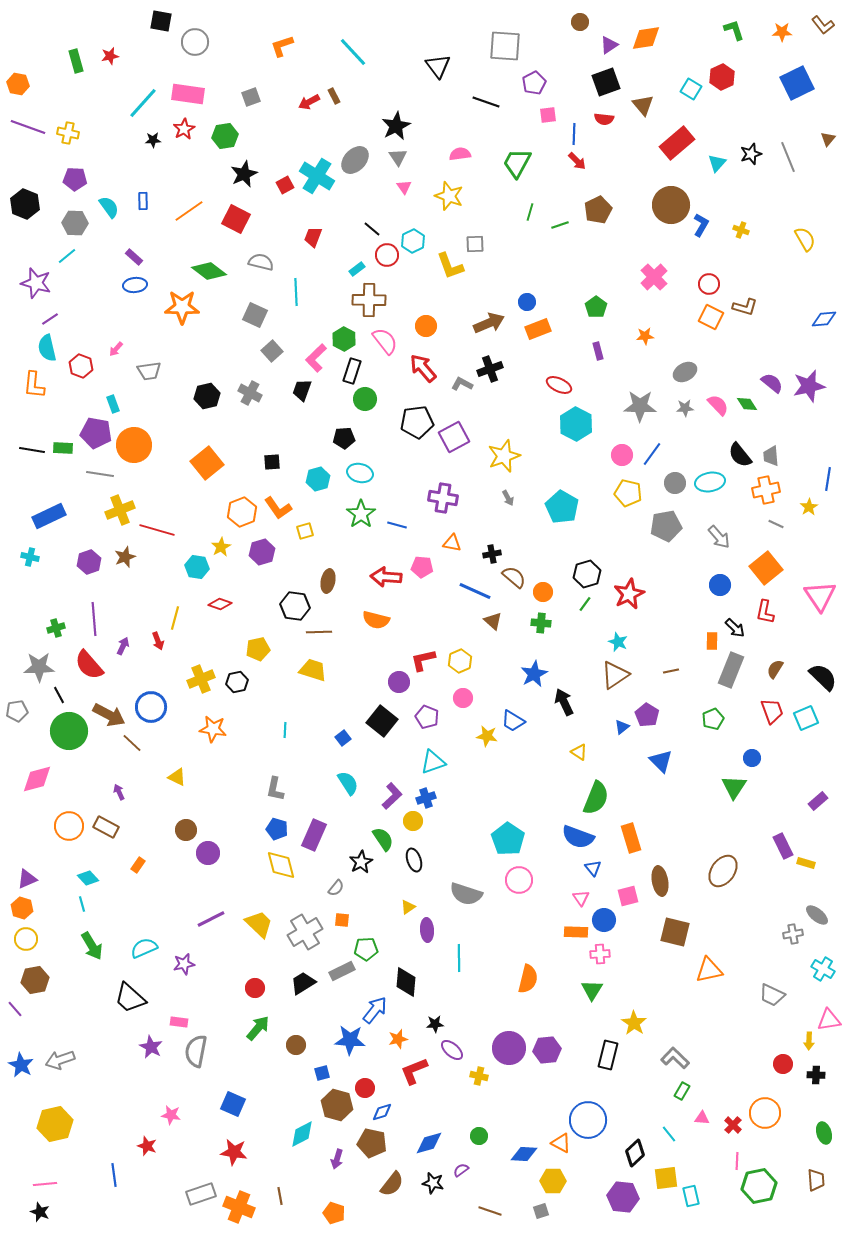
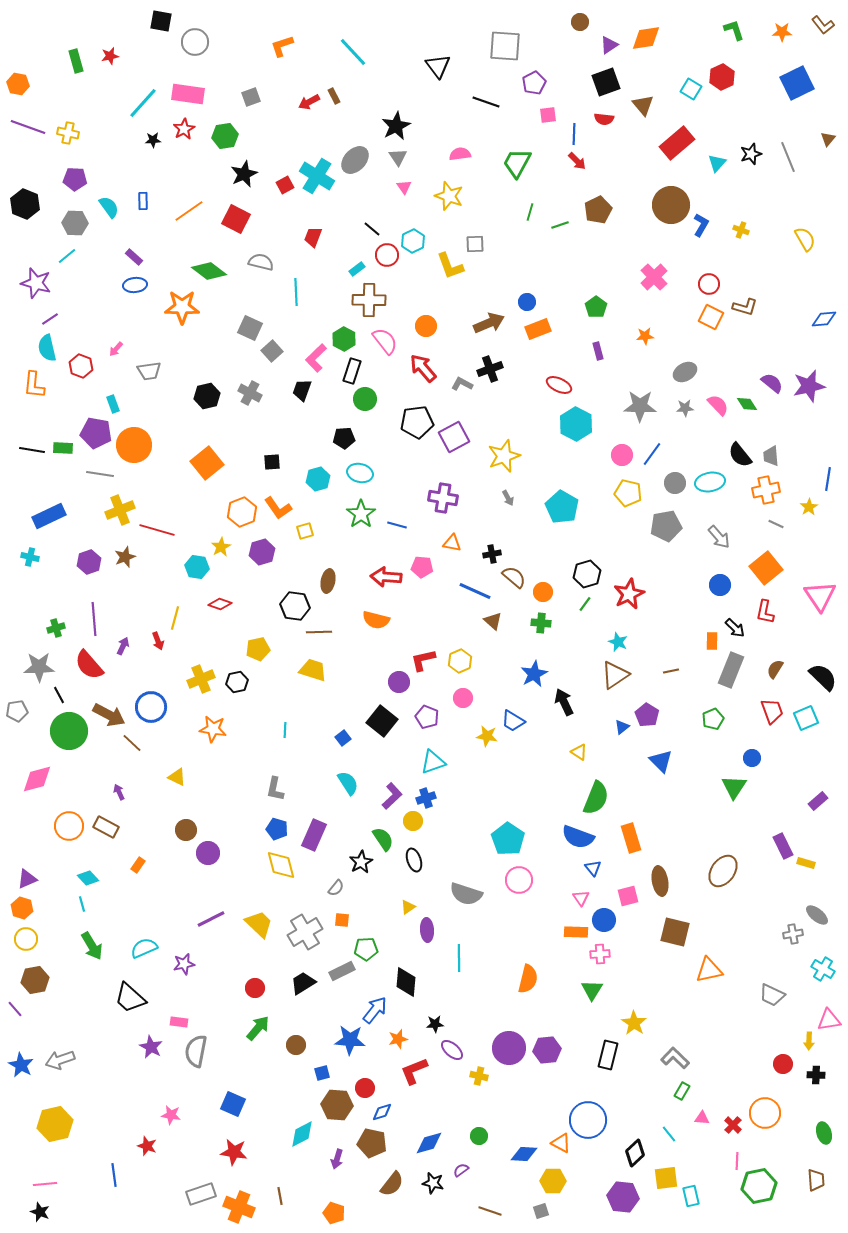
gray square at (255, 315): moved 5 px left, 13 px down
brown hexagon at (337, 1105): rotated 12 degrees counterclockwise
